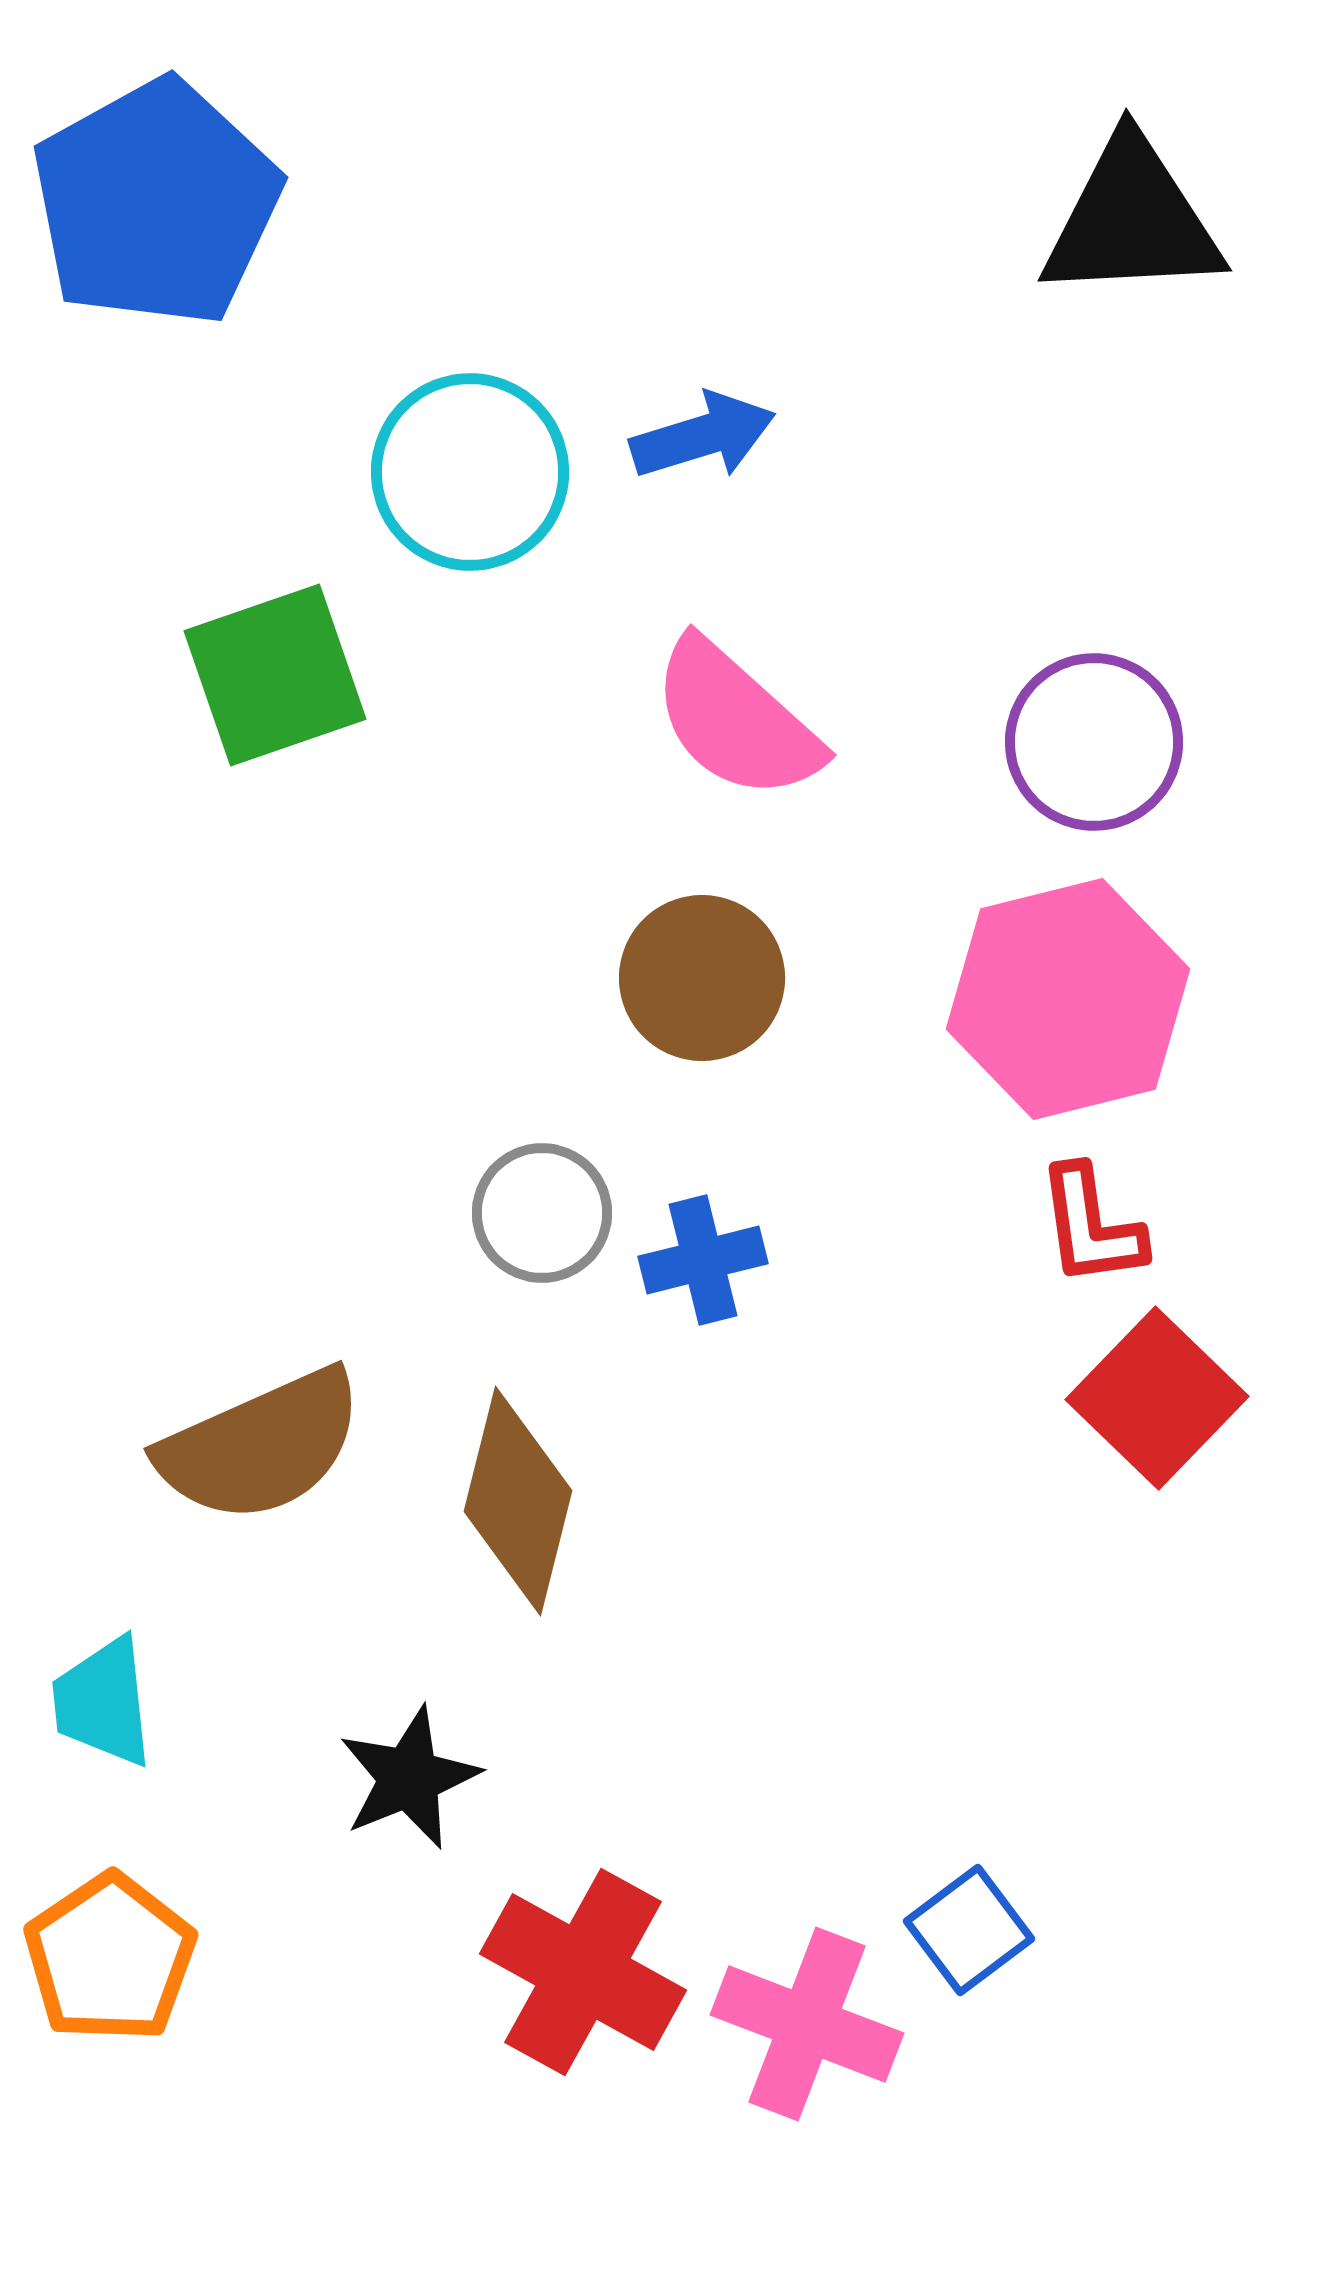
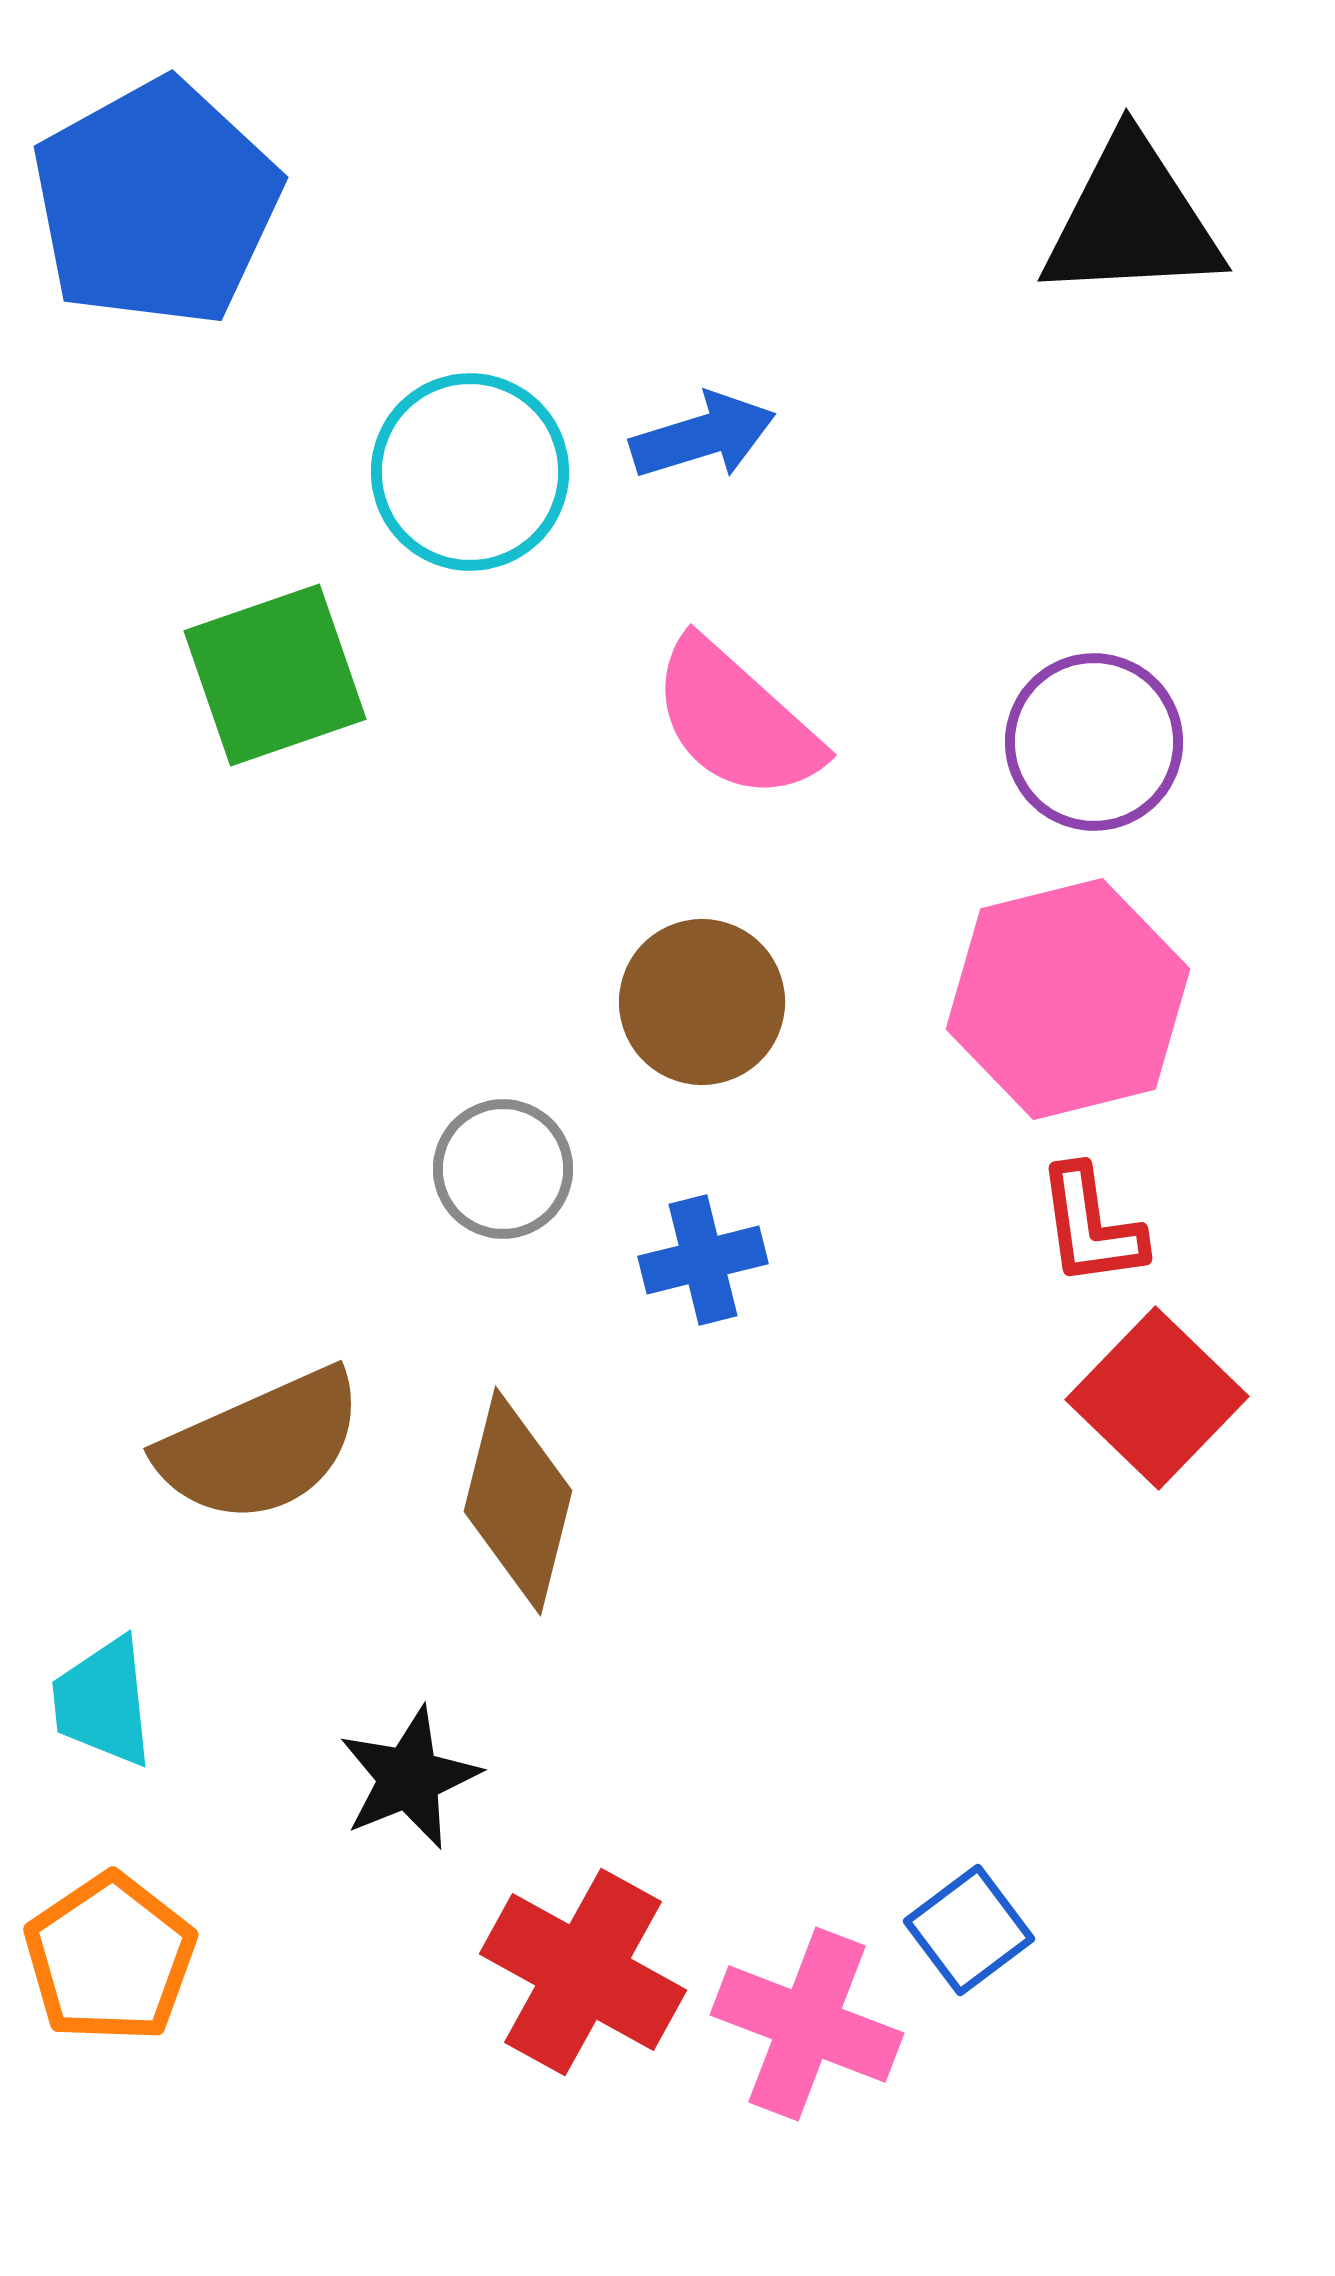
brown circle: moved 24 px down
gray circle: moved 39 px left, 44 px up
